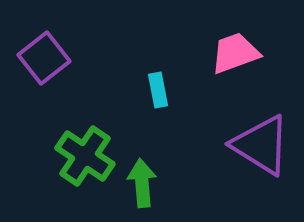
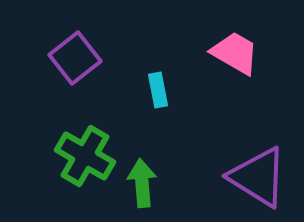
pink trapezoid: rotated 50 degrees clockwise
purple square: moved 31 px right
purple triangle: moved 3 px left, 32 px down
green cross: rotated 4 degrees counterclockwise
